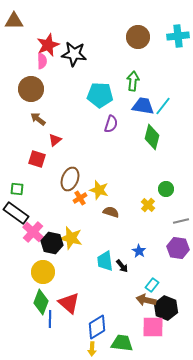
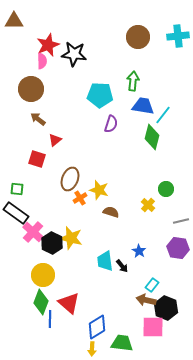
cyan line at (163, 106): moved 9 px down
black hexagon at (52, 243): rotated 15 degrees clockwise
yellow circle at (43, 272): moved 3 px down
